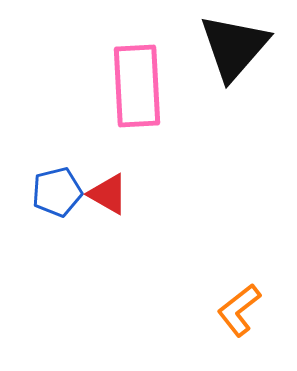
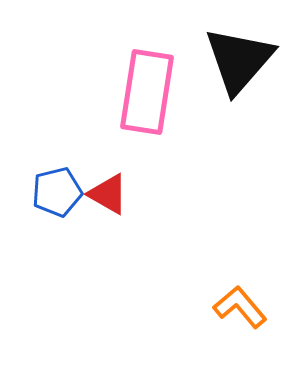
black triangle: moved 5 px right, 13 px down
pink rectangle: moved 10 px right, 6 px down; rotated 12 degrees clockwise
orange L-shape: moved 1 px right, 3 px up; rotated 88 degrees clockwise
